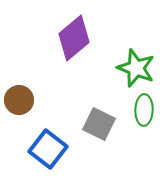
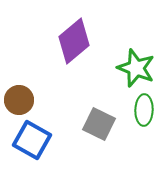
purple diamond: moved 3 px down
blue square: moved 16 px left, 9 px up; rotated 9 degrees counterclockwise
